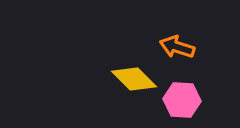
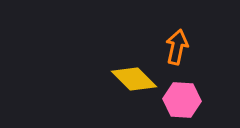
orange arrow: rotated 84 degrees clockwise
